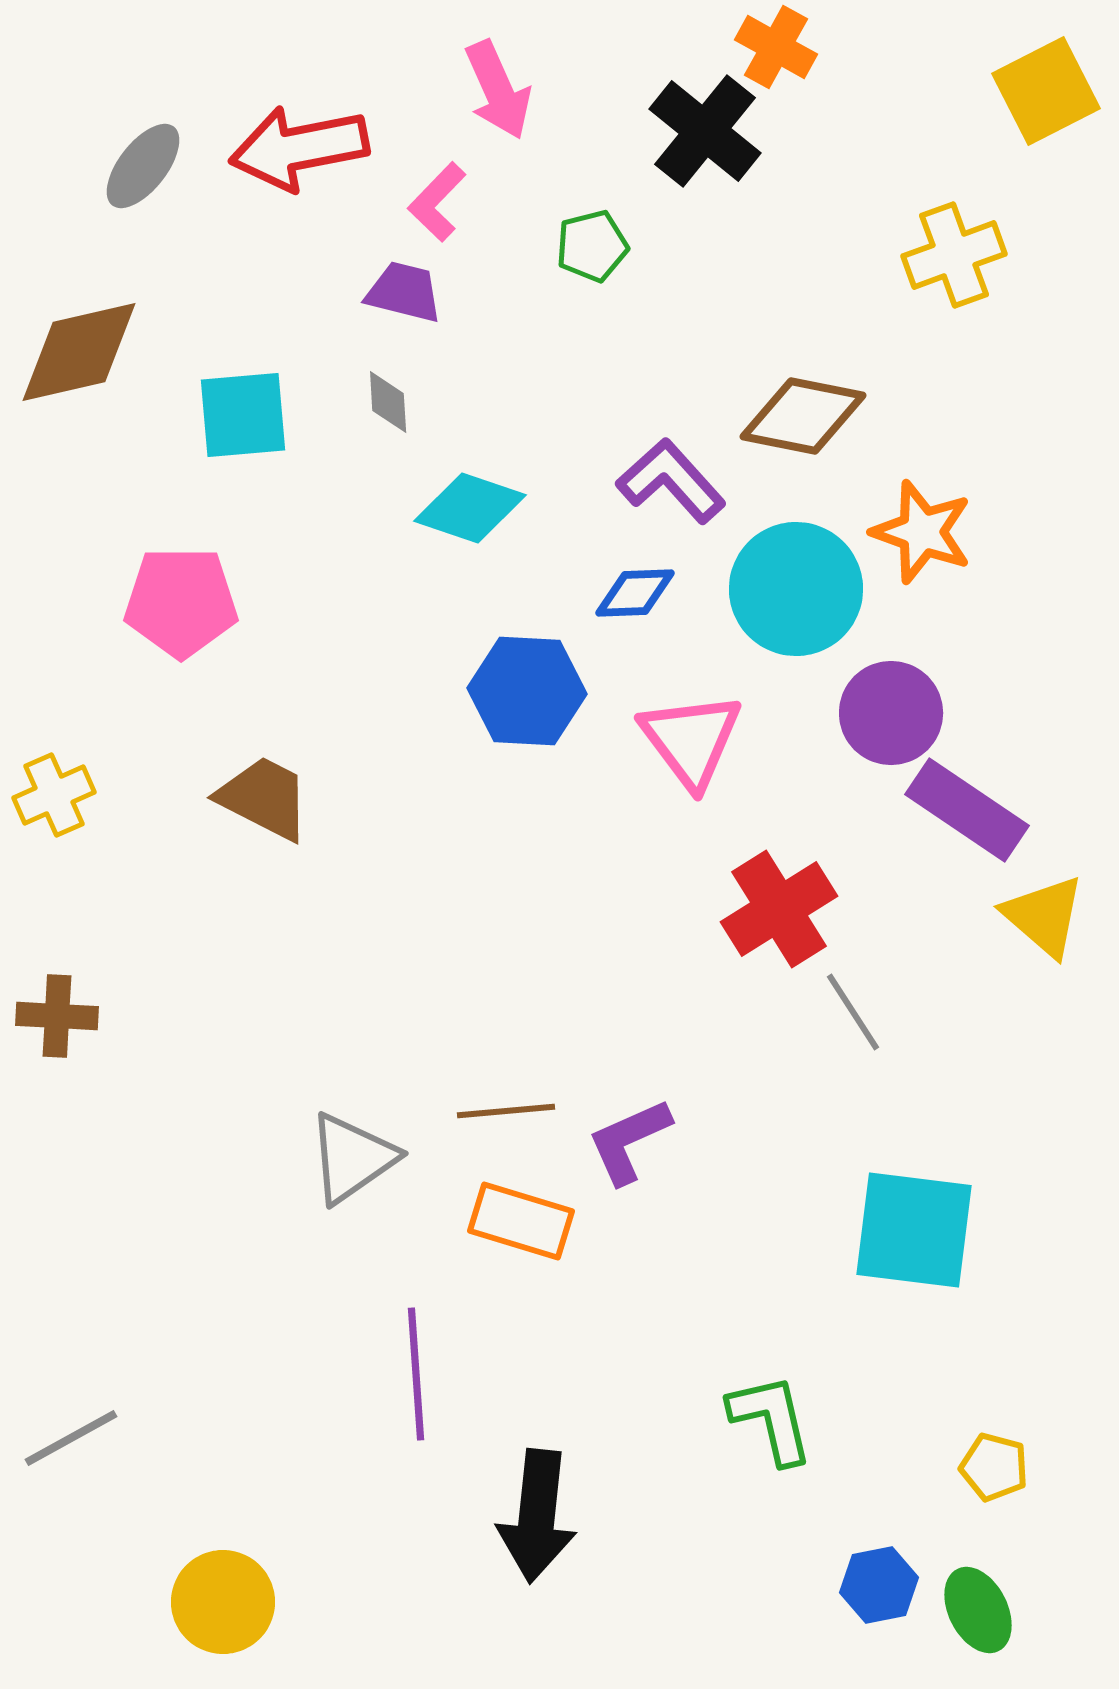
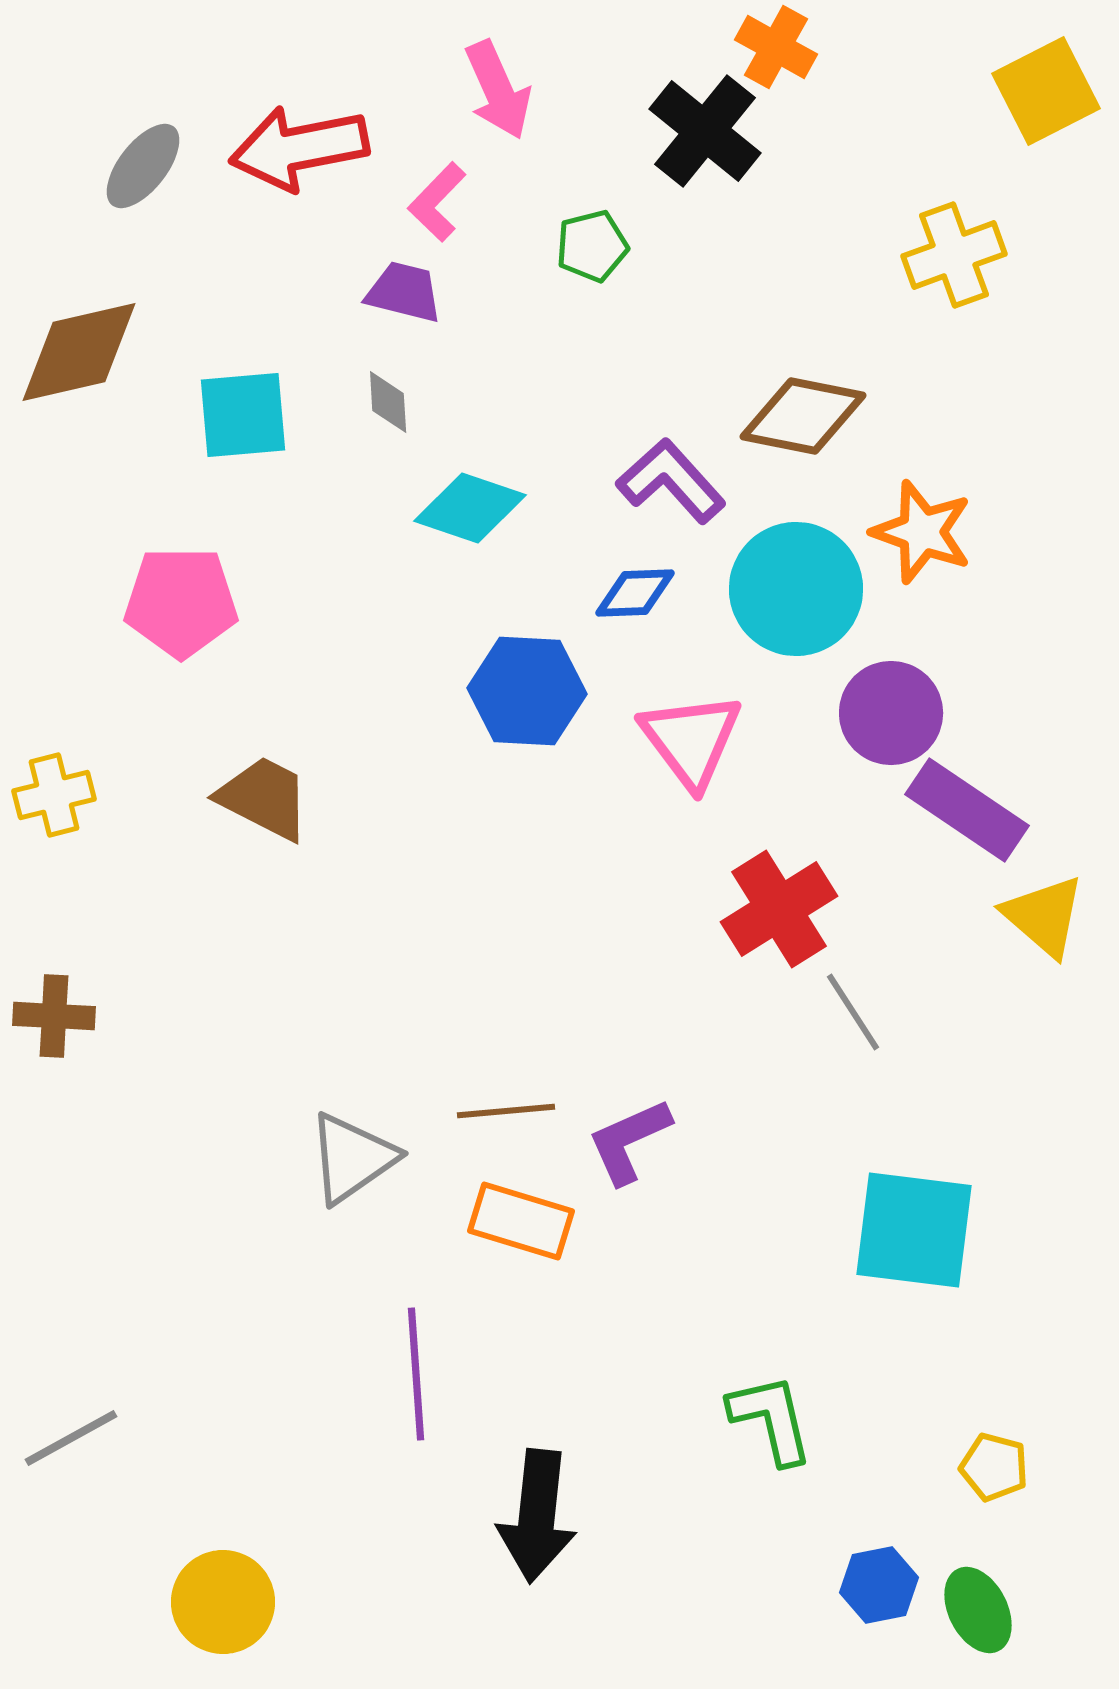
yellow cross at (54, 795): rotated 10 degrees clockwise
brown cross at (57, 1016): moved 3 px left
